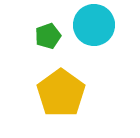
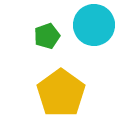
green pentagon: moved 1 px left
